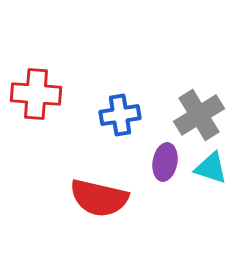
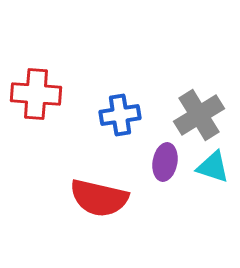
cyan triangle: moved 2 px right, 1 px up
